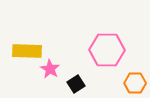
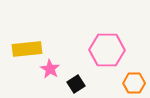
yellow rectangle: moved 2 px up; rotated 8 degrees counterclockwise
orange hexagon: moved 1 px left
